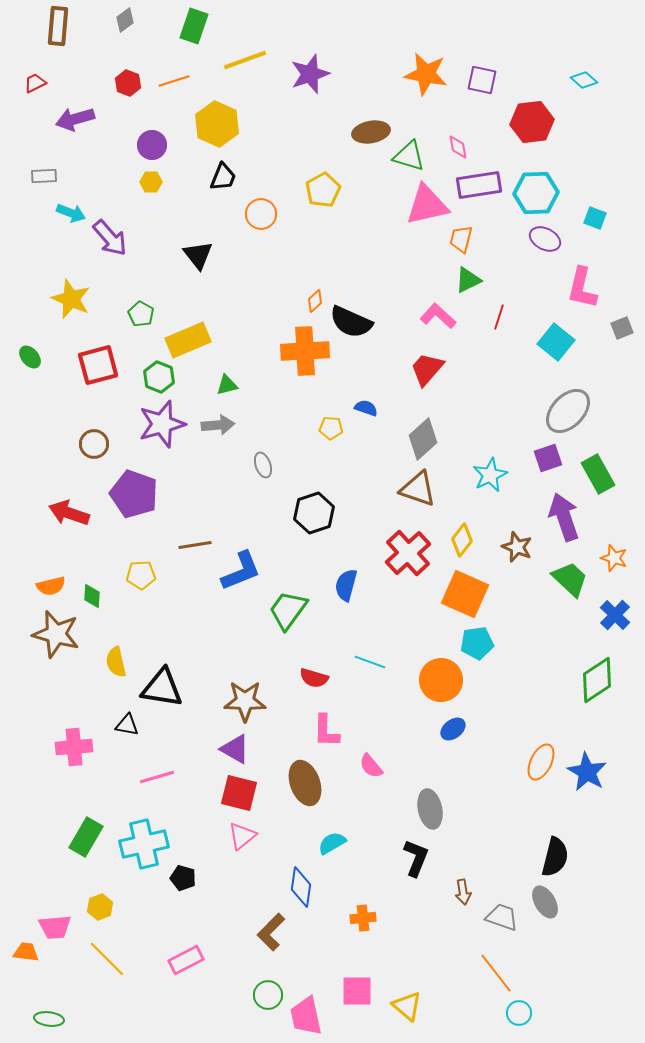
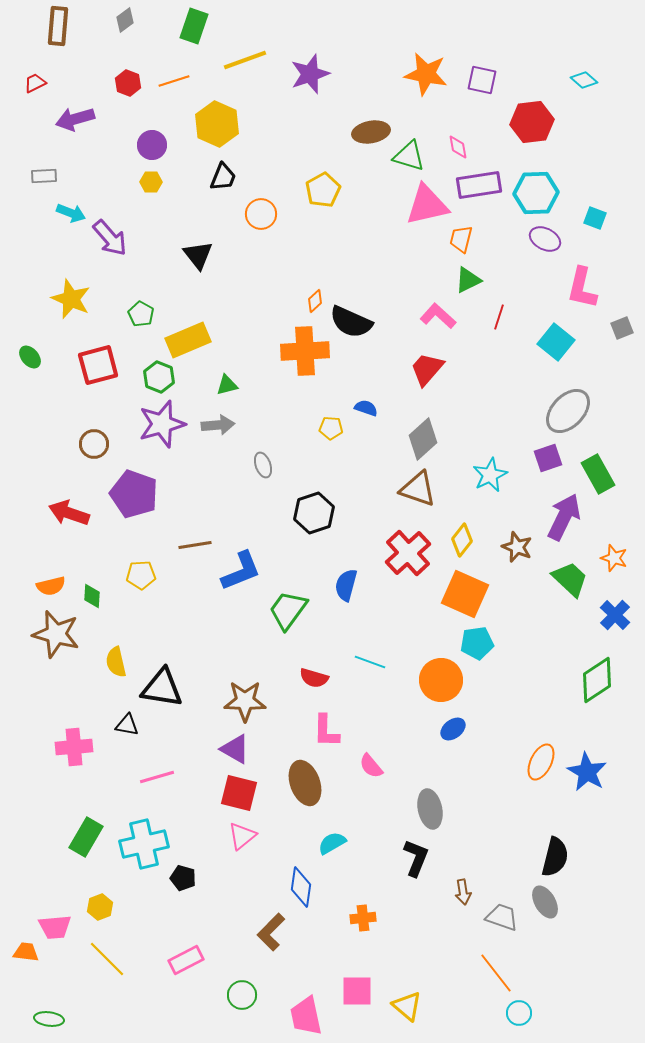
purple arrow at (564, 517): rotated 45 degrees clockwise
green circle at (268, 995): moved 26 px left
